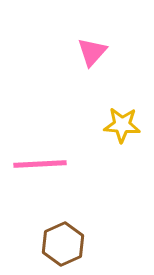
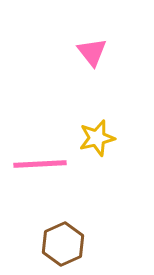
pink triangle: rotated 20 degrees counterclockwise
yellow star: moved 25 px left, 13 px down; rotated 18 degrees counterclockwise
